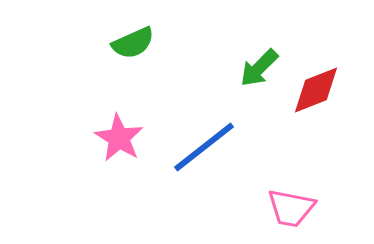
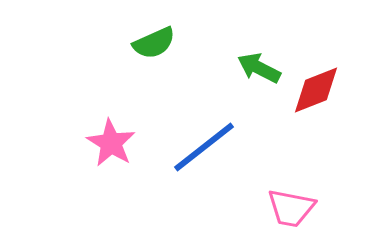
green semicircle: moved 21 px right
green arrow: rotated 72 degrees clockwise
pink star: moved 8 px left, 5 px down
